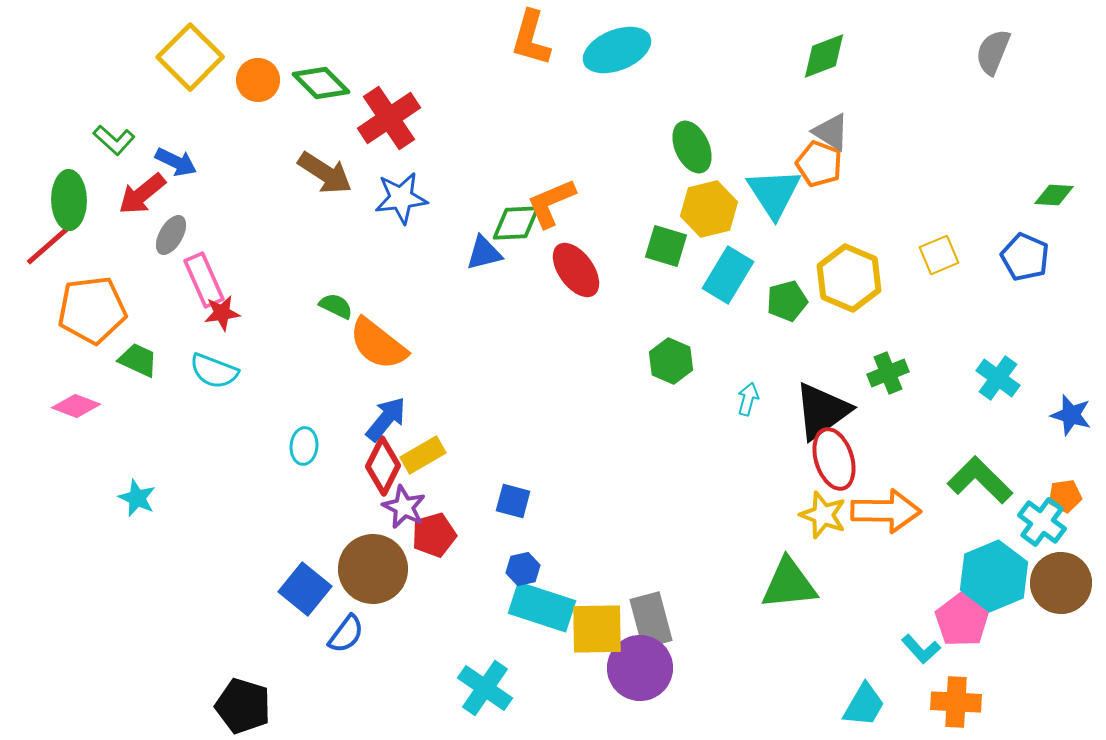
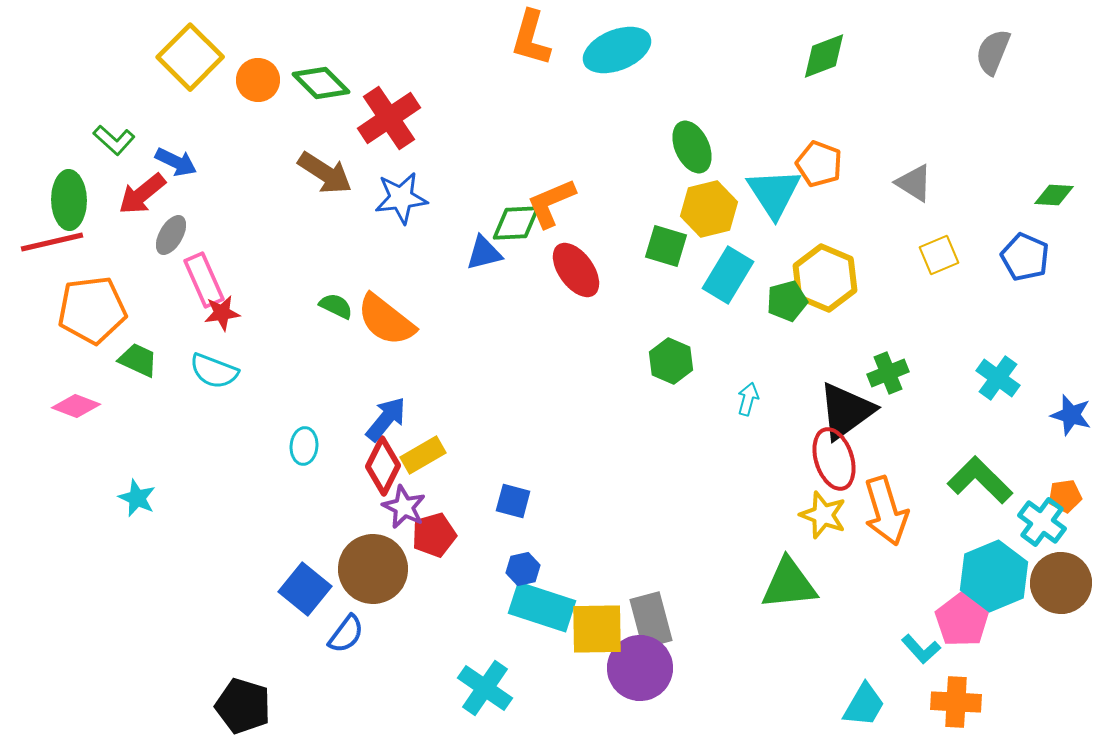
gray triangle at (831, 132): moved 83 px right, 51 px down
red line at (52, 242): rotated 28 degrees clockwise
yellow hexagon at (849, 278): moved 24 px left
orange semicircle at (378, 344): moved 8 px right, 24 px up
black triangle at (822, 411): moved 24 px right
orange arrow at (886, 511): rotated 72 degrees clockwise
